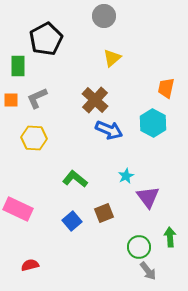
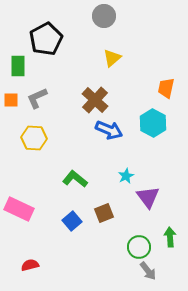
pink rectangle: moved 1 px right
